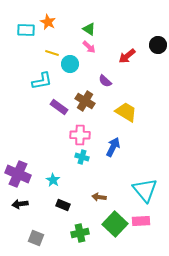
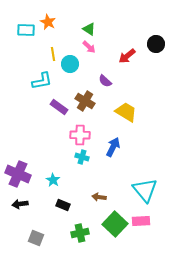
black circle: moved 2 px left, 1 px up
yellow line: moved 1 px right, 1 px down; rotated 64 degrees clockwise
